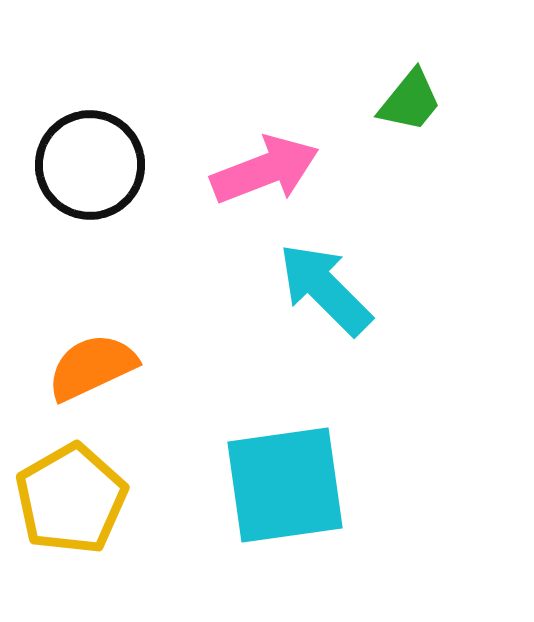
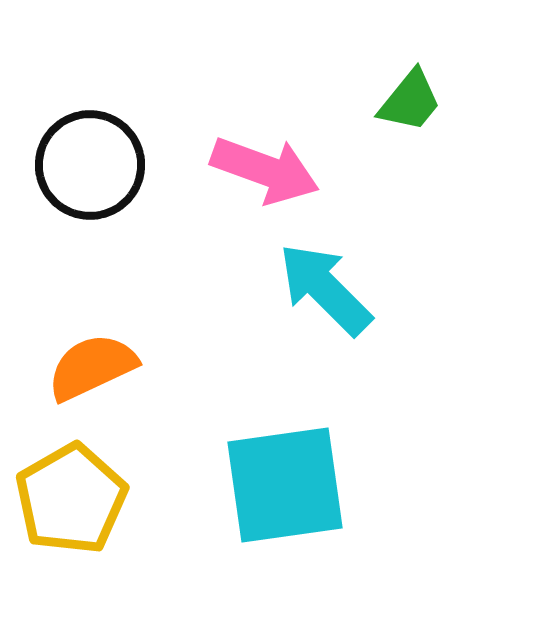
pink arrow: rotated 41 degrees clockwise
